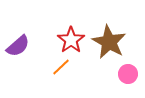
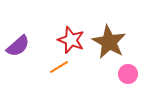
red star: rotated 16 degrees counterclockwise
orange line: moved 2 px left; rotated 12 degrees clockwise
